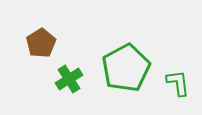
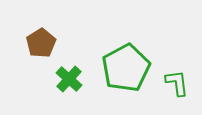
green cross: rotated 16 degrees counterclockwise
green L-shape: moved 1 px left
